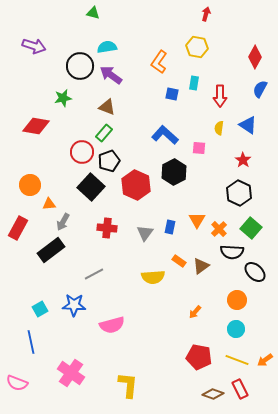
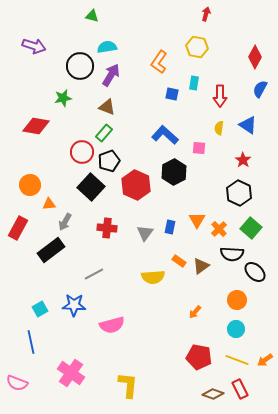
green triangle at (93, 13): moved 1 px left, 3 px down
purple arrow at (111, 75): rotated 85 degrees clockwise
gray arrow at (63, 222): moved 2 px right
black semicircle at (232, 252): moved 2 px down
